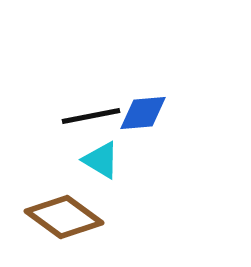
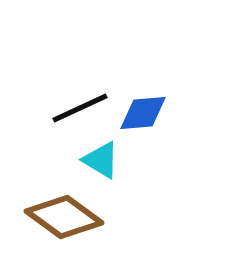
black line: moved 11 px left, 8 px up; rotated 14 degrees counterclockwise
